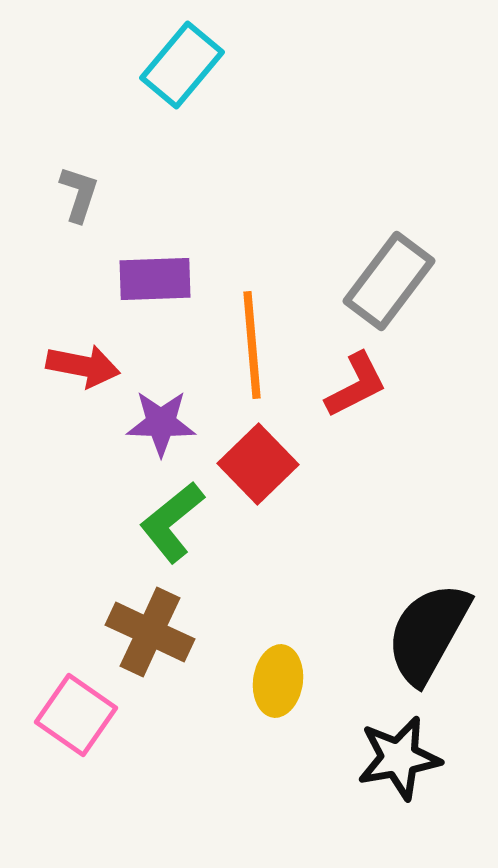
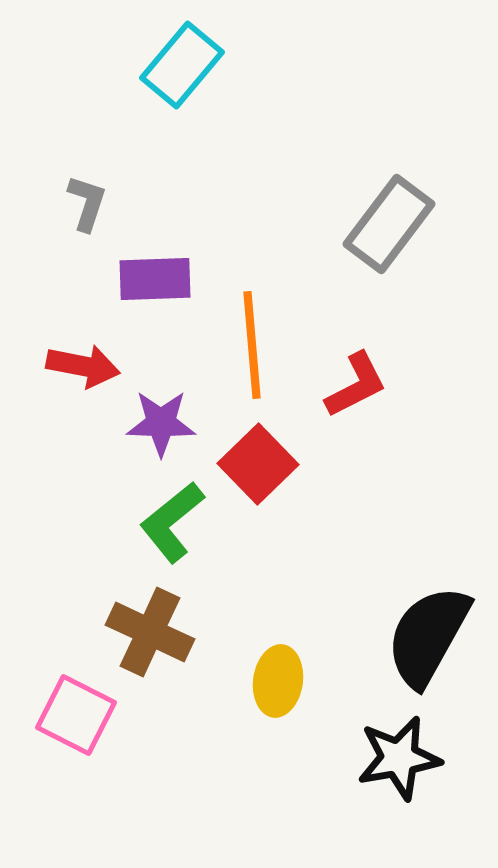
gray L-shape: moved 8 px right, 9 px down
gray rectangle: moved 57 px up
black semicircle: moved 3 px down
pink square: rotated 8 degrees counterclockwise
